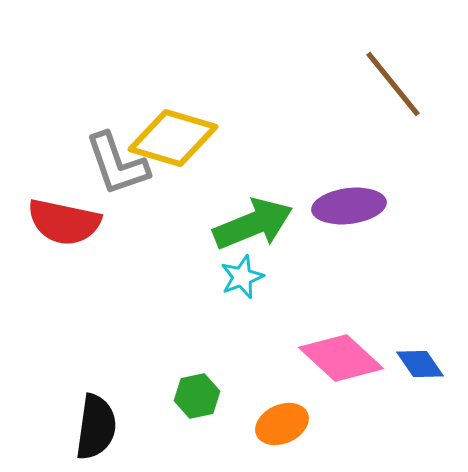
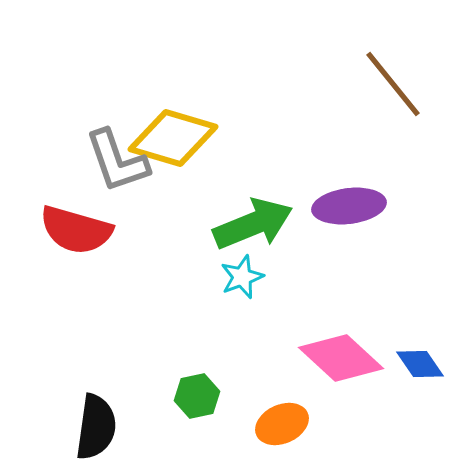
gray L-shape: moved 3 px up
red semicircle: moved 12 px right, 8 px down; rotated 4 degrees clockwise
